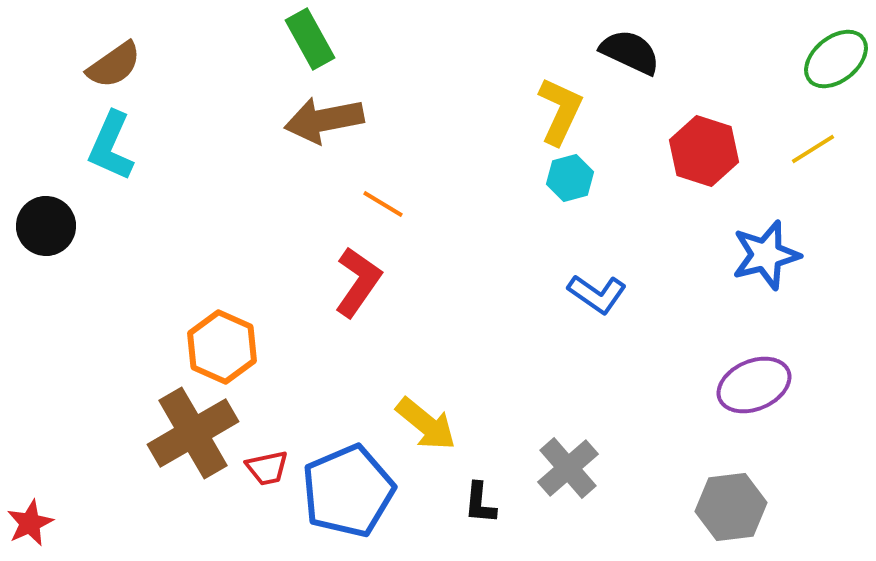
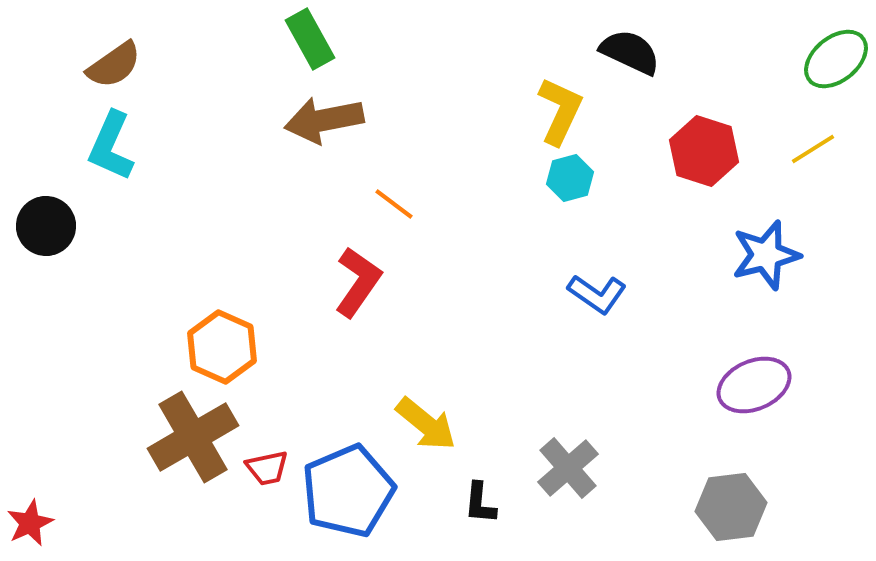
orange line: moved 11 px right; rotated 6 degrees clockwise
brown cross: moved 4 px down
